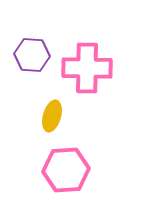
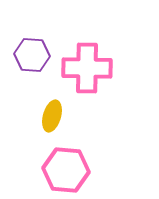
pink hexagon: rotated 9 degrees clockwise
